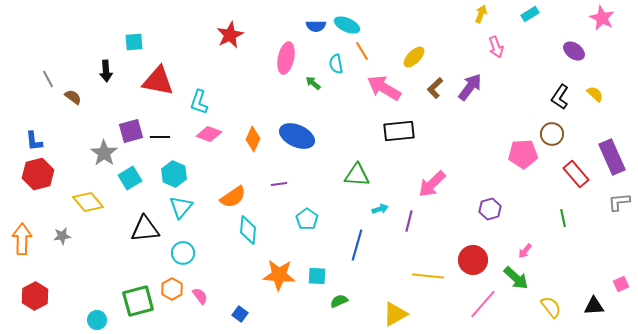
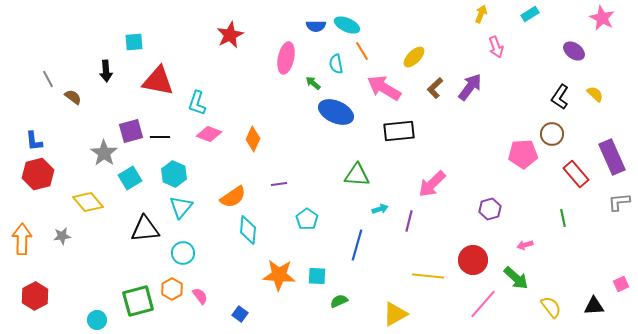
cyan L-shape at (199, 102): moved 2 px left, 1 px down
blue ellipse at (297, 136): moved 39 px right, 24 px up
pink arrow at (525, 251): moved 6 px up; rotated 35 degrees clockwise
